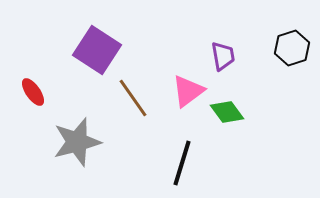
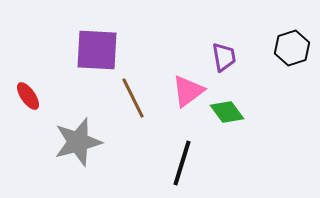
purple square: rotated 30 degrees counterclockwise
purple trapezoid: moved 1 px right, 1 px down
red ellipse: moved 5 px left, 4 px down
brown line: rotated 9 degrees clockwise
gray star: moved 1 px right
